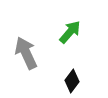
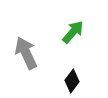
green arrow: moved 3 px right
